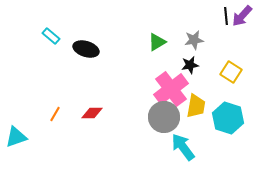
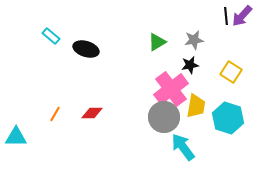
cyan triangle: rotated 20 degrees clockwise
